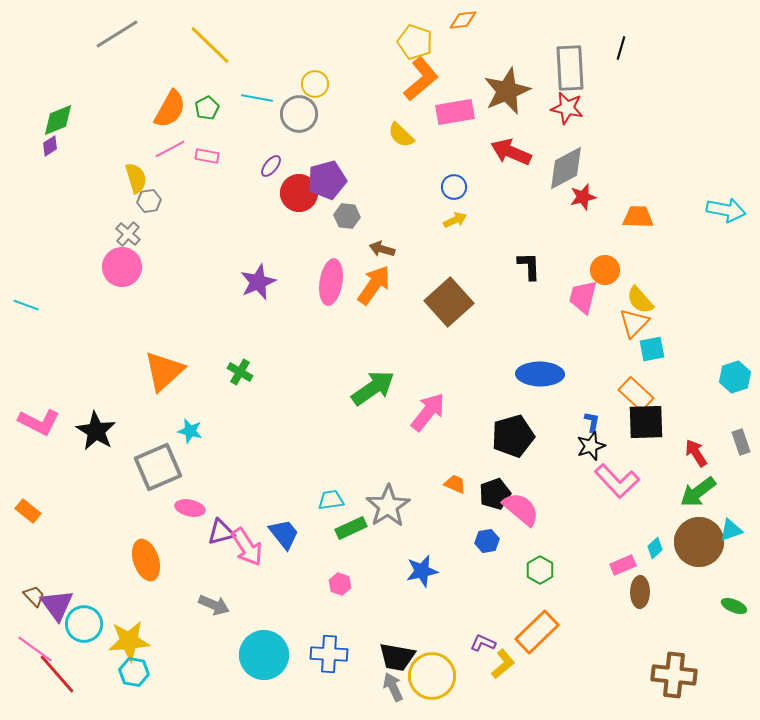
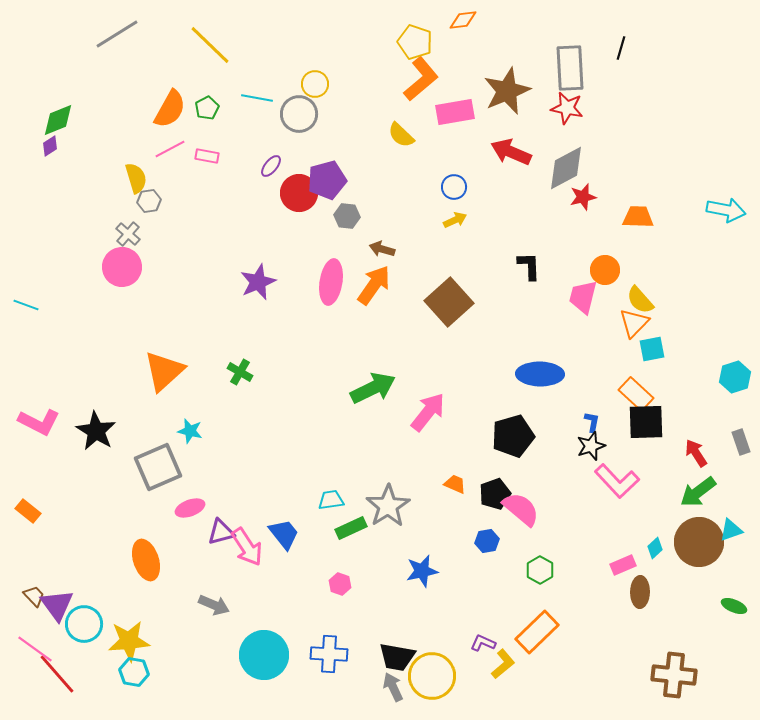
green arrow at (373, 388): rotated 9 degrees clockwise
pink ellipse at (190, 508): rotated 32 degrees counterclockwise
